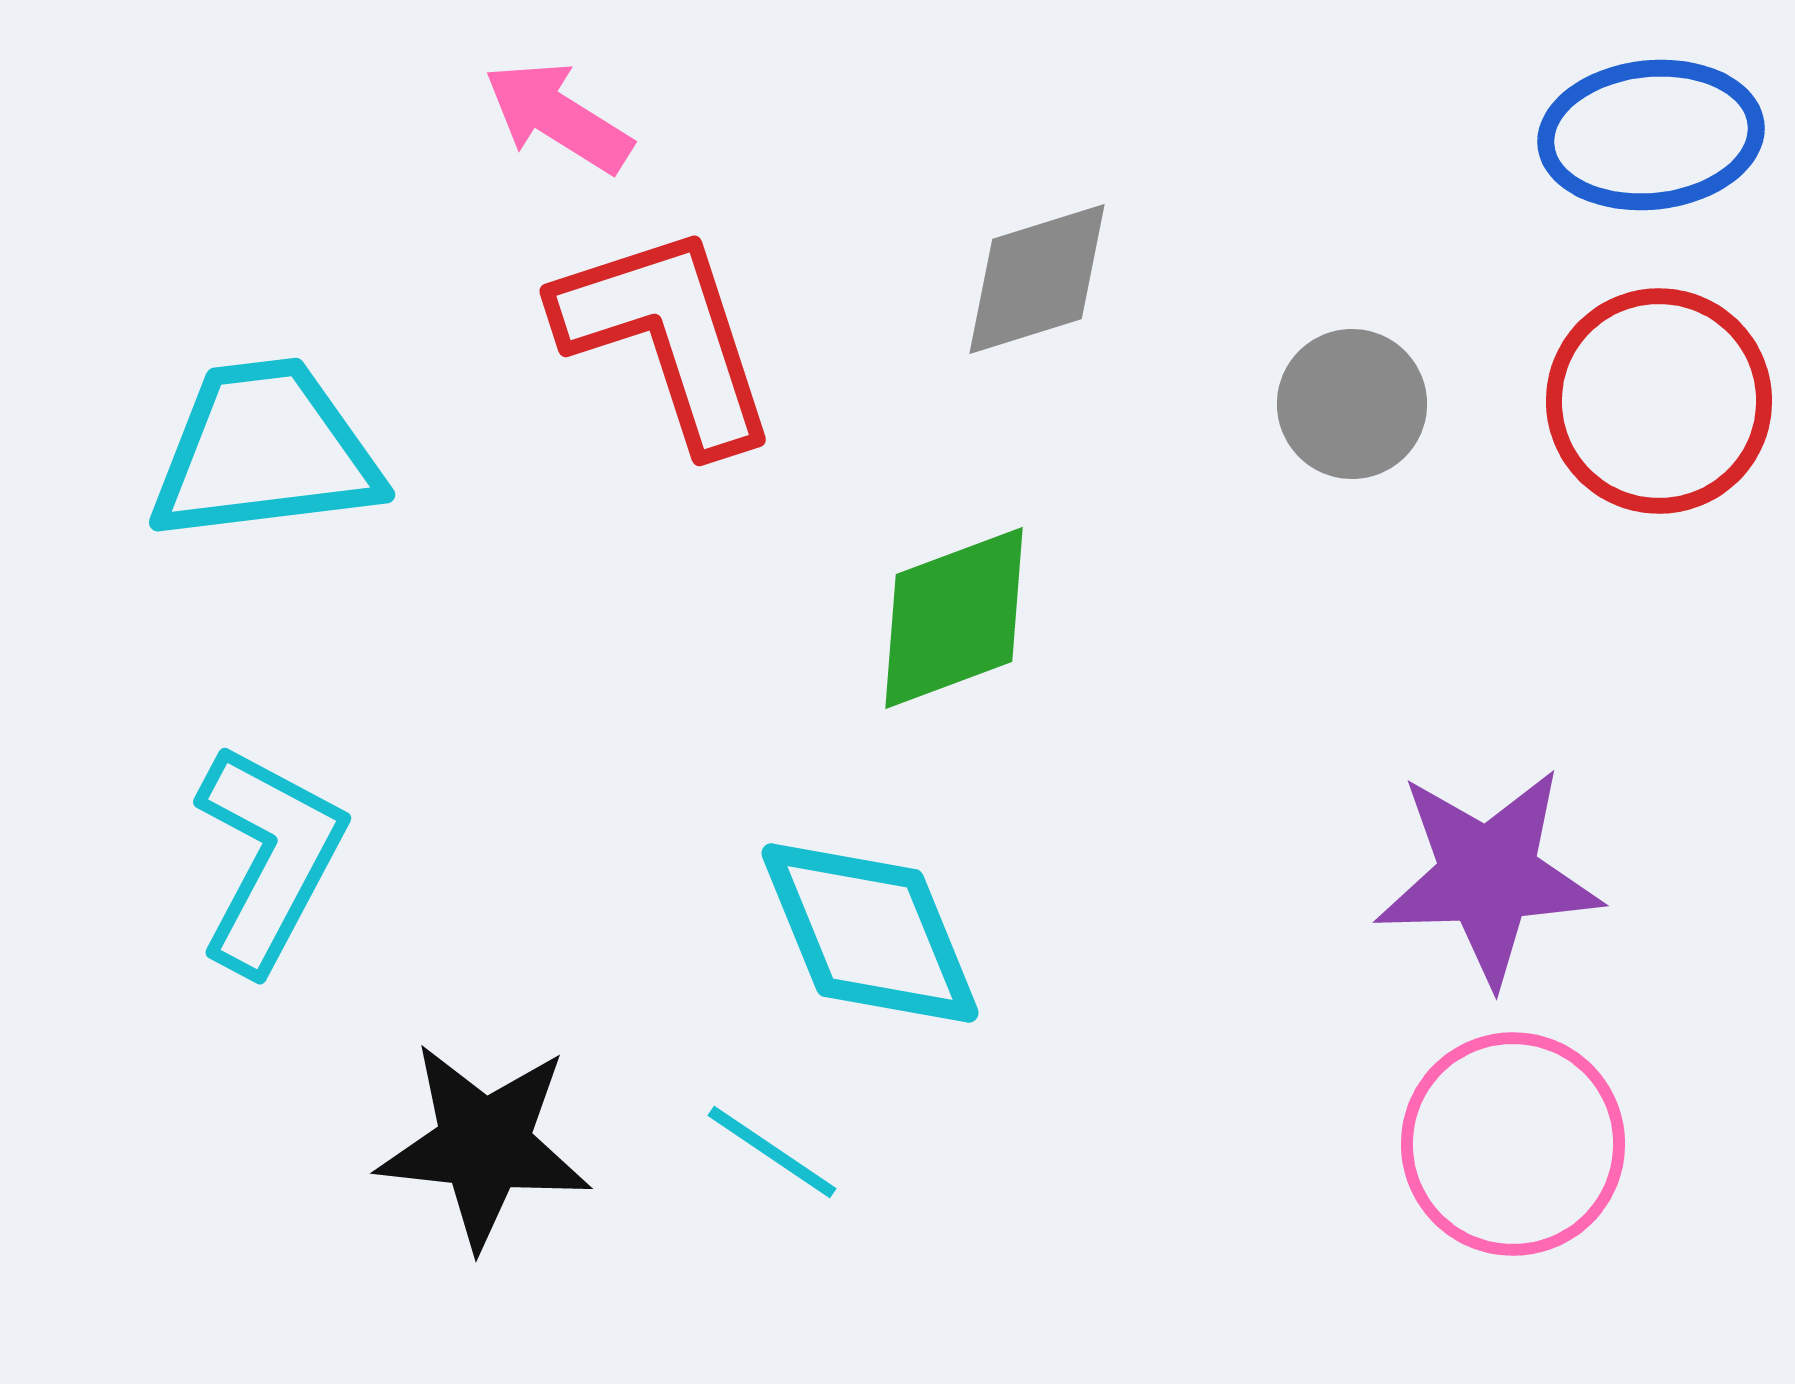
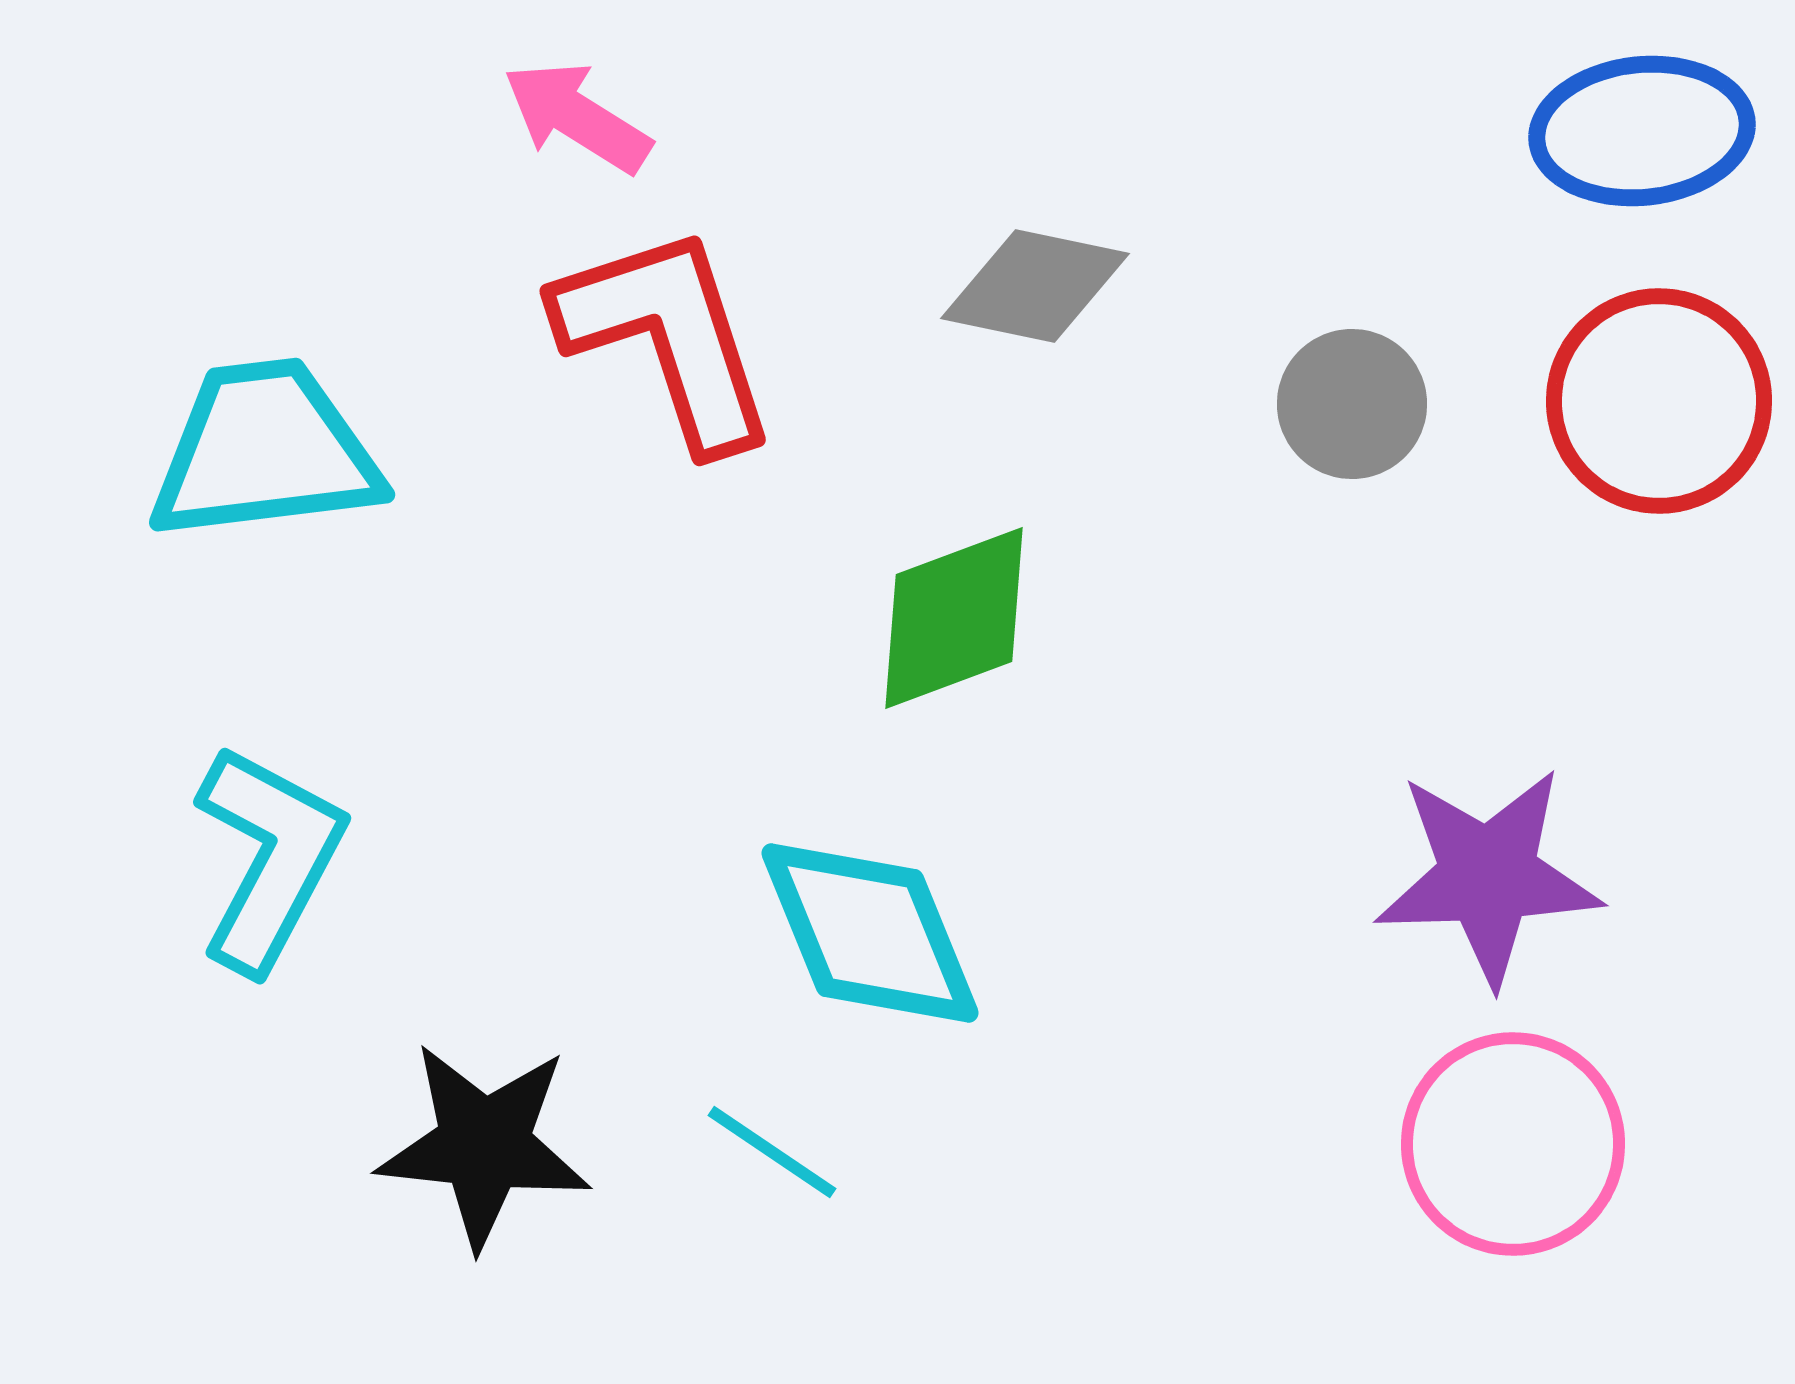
pink arrow: moved 19 px right
blue ellipse: moved 9 px left, 4 px up
gray diamond: moved 2 px left, 7 px down; rotated 29 degrees clockwise
